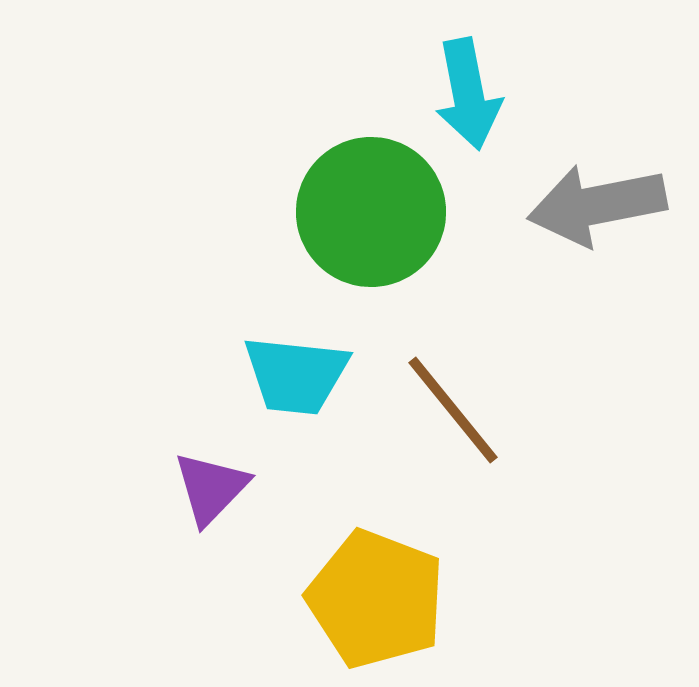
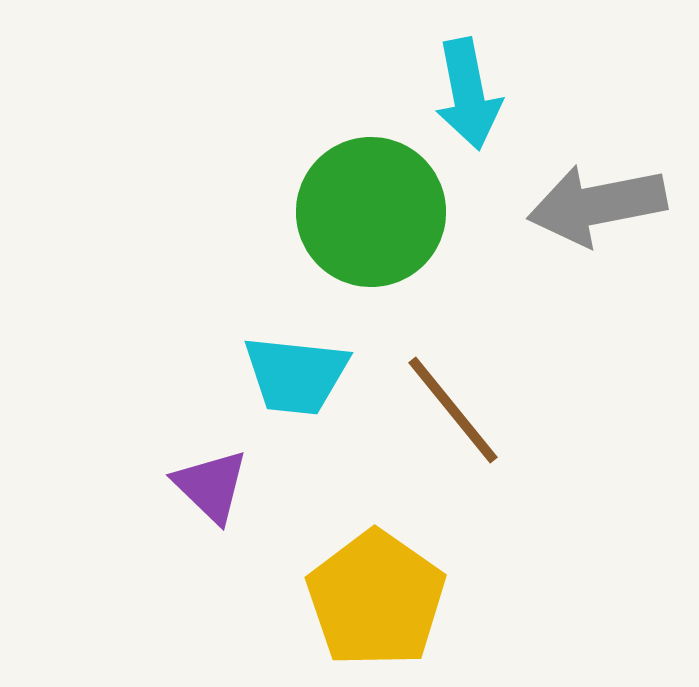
purple triangle: moved 2 px up; rotated 30 degrees counterclockwise
yellow pentagon: rotated 14 degrees clockwise
